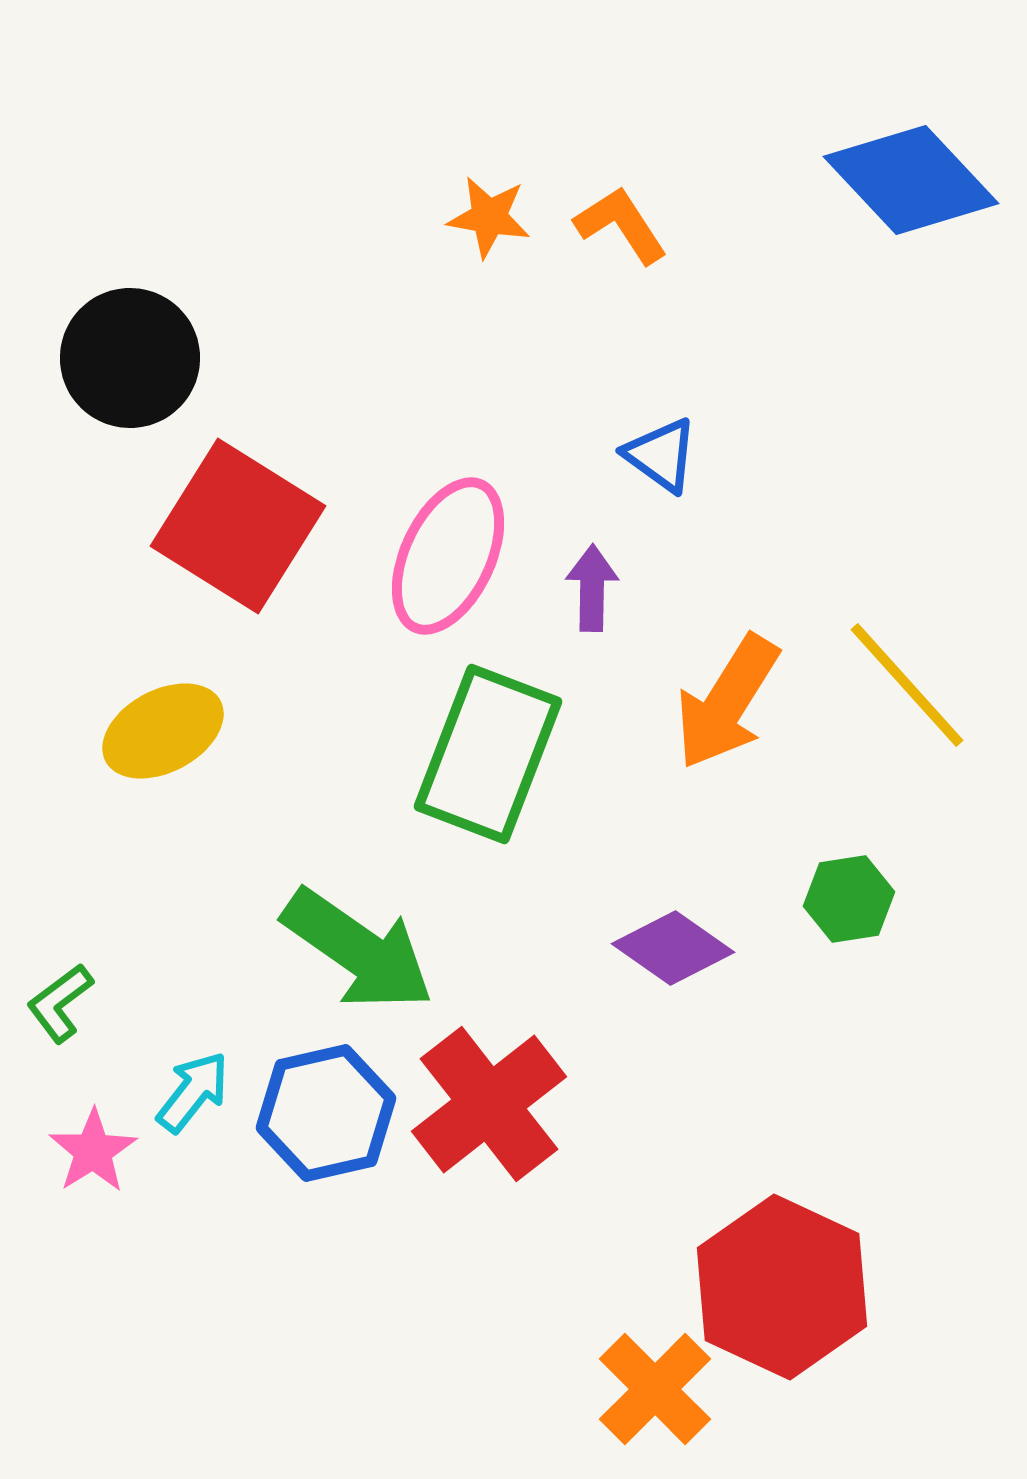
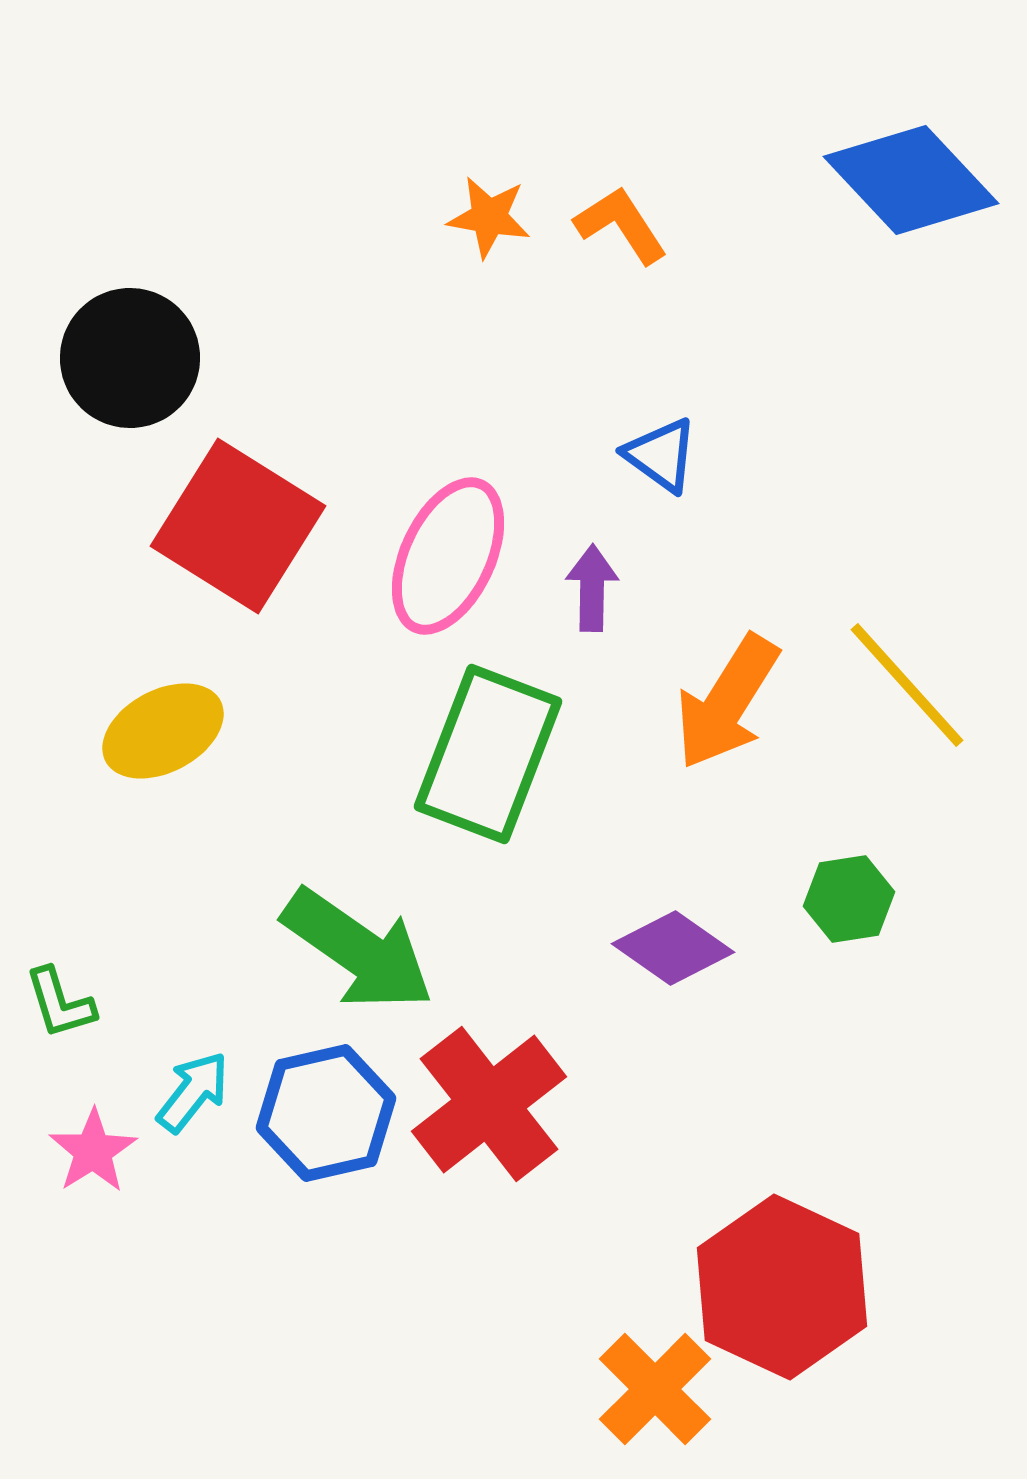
green L-shape: rotated 70 degrees counterclockwise
